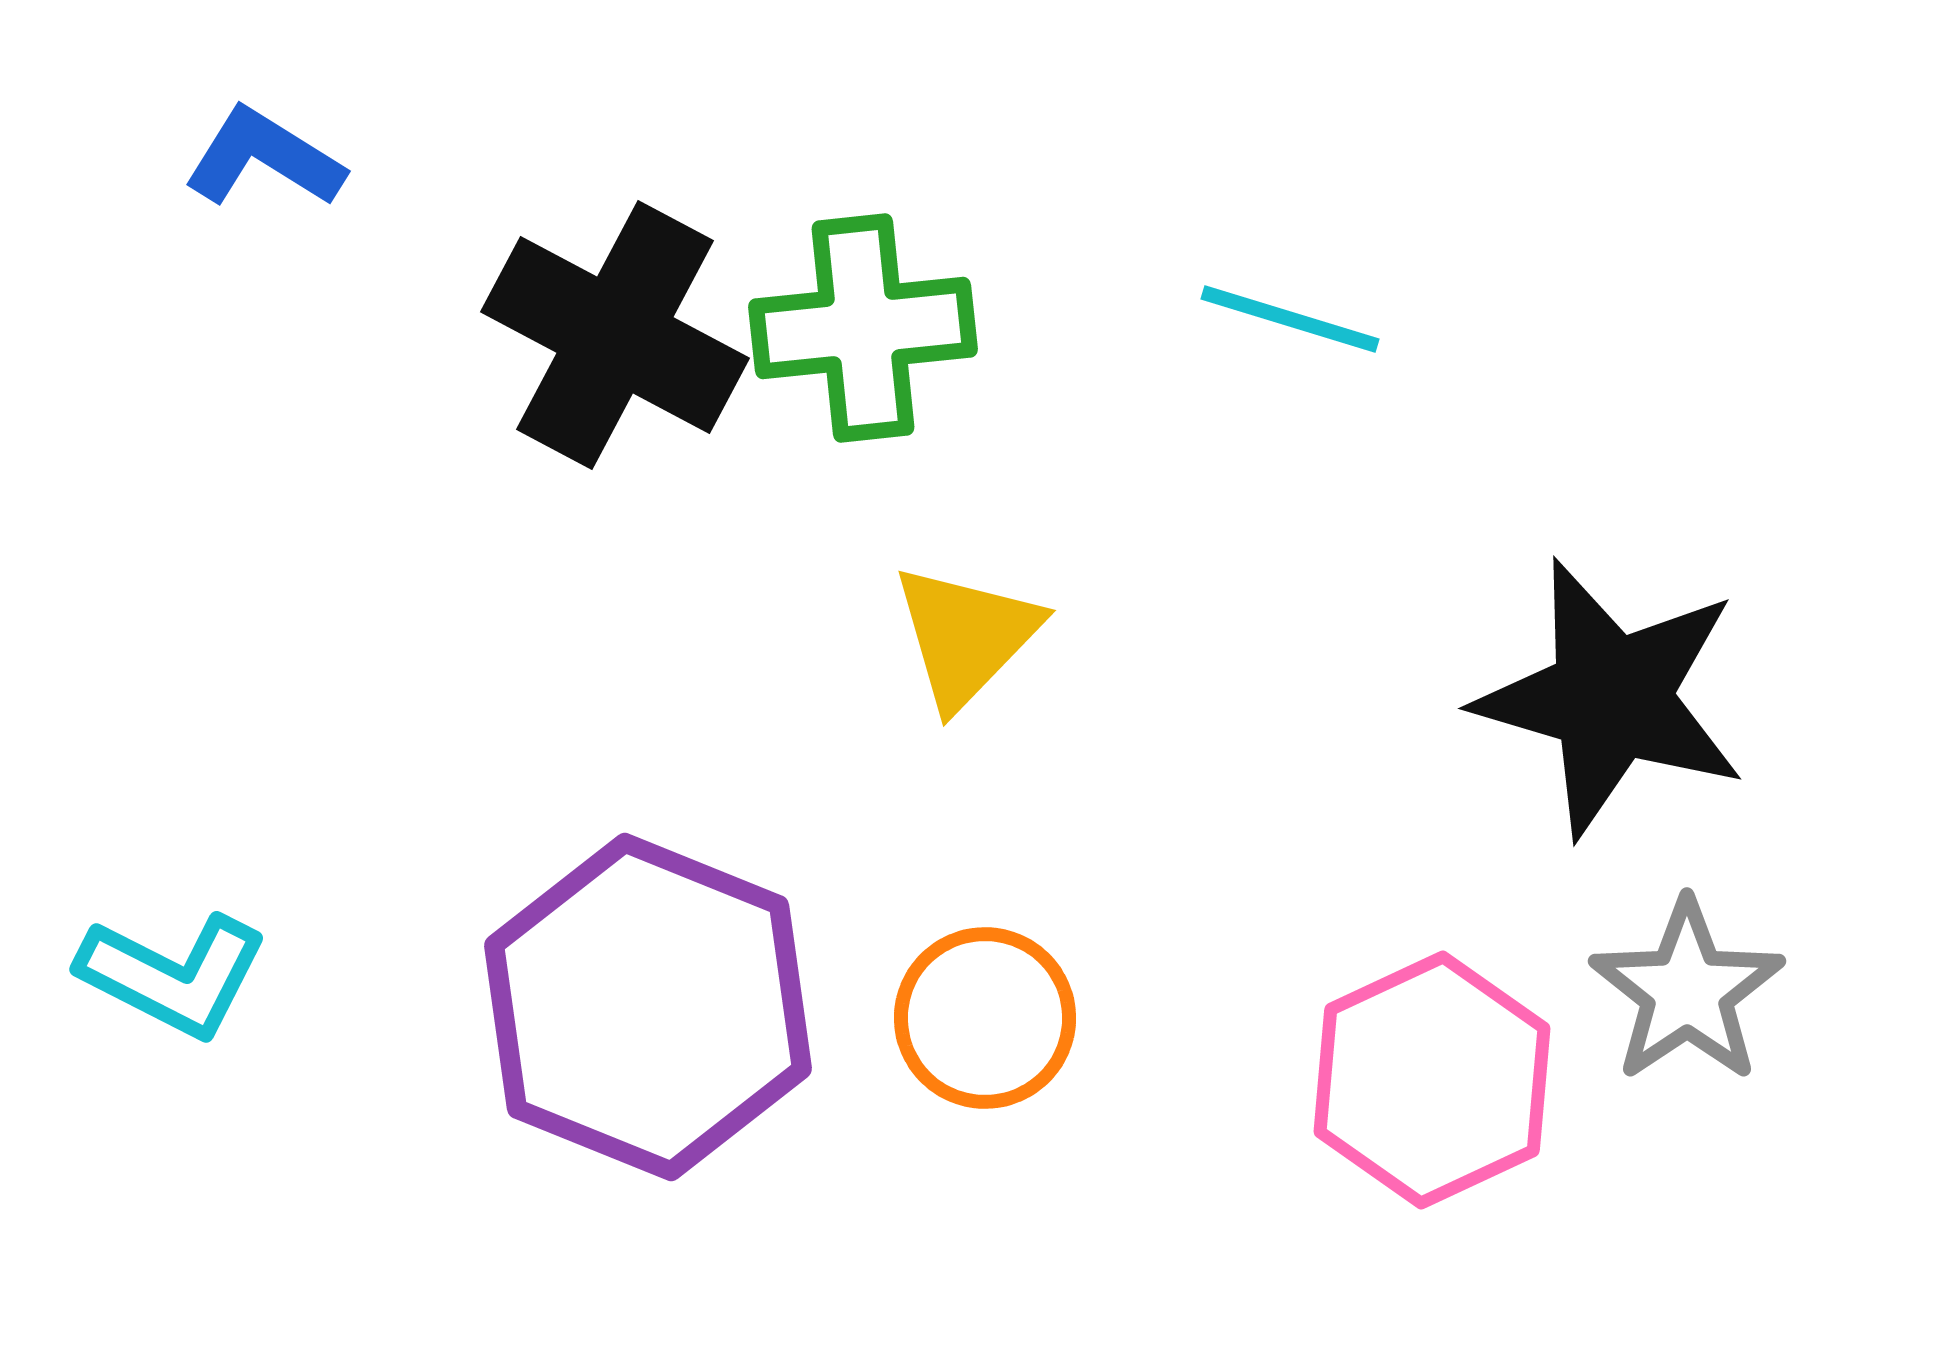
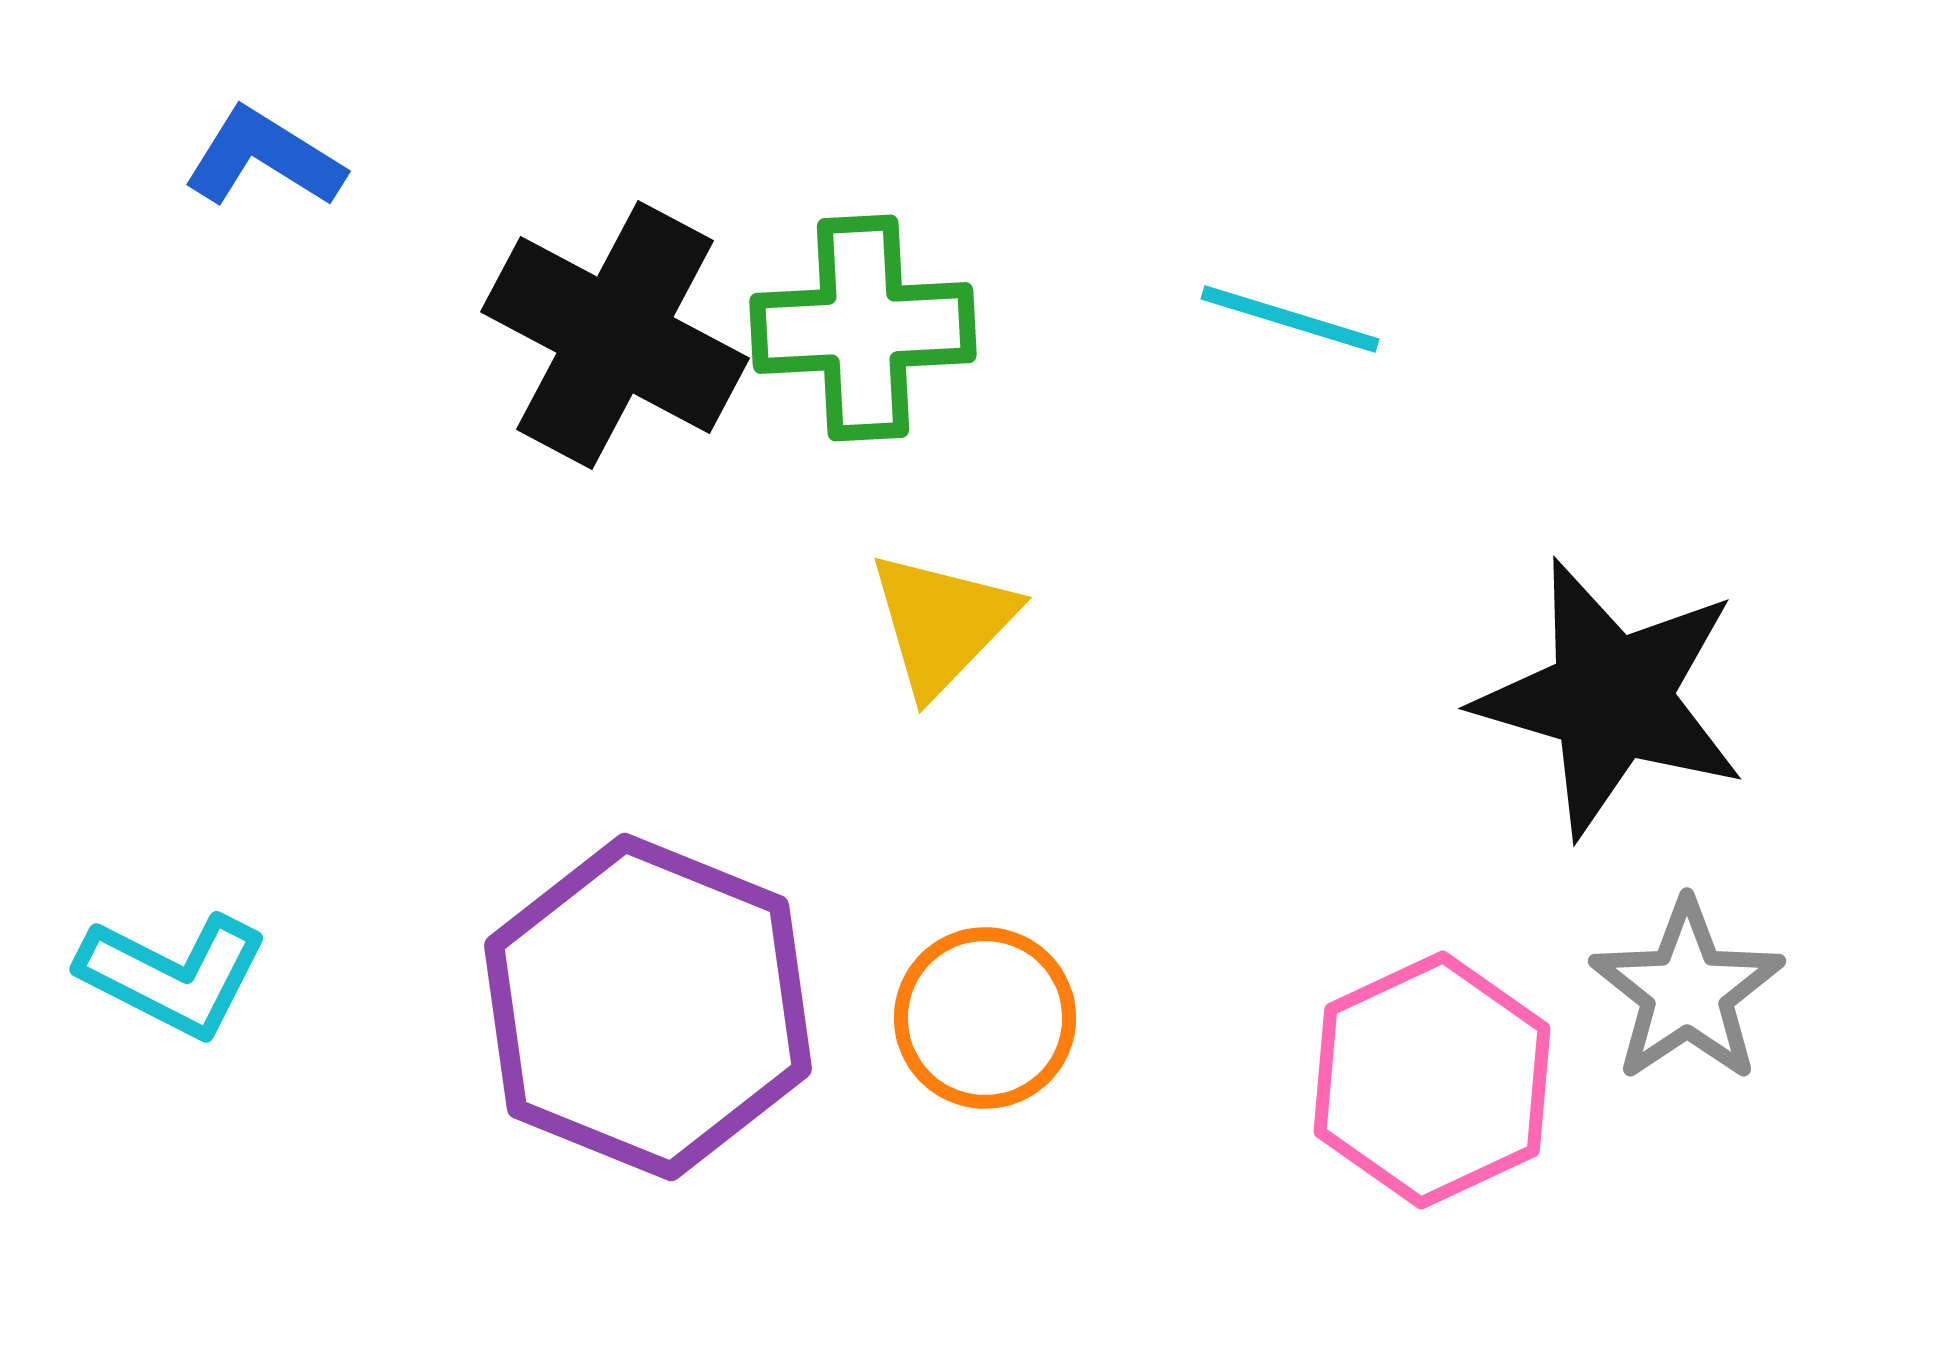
green cross: rotated 3 degrees clockwise
yellow triangle: moved 24 px left, 13 px up
